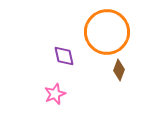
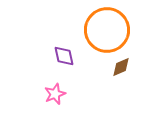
orange circle: moved 2 px up
brown diamond: moved 2 px right, 3 px up; rotated 45 degrees clockwise
